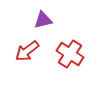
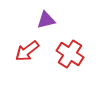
purple triangle: moved 3 px right
